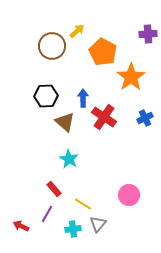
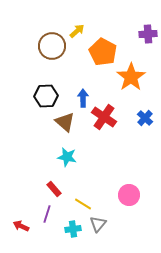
blue cross: rotated 21 degrees counterclockwise
cyan star: moved 2 px left, 2 px up; rotated 18 degrees counterclockwise
purple line: rotated 12 degrees counterclockwise
